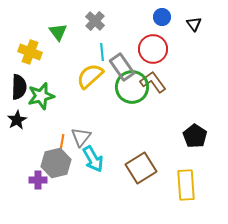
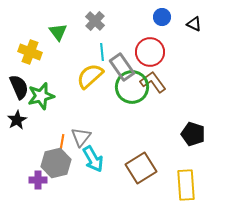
black triangle: rotated 28 degrees counterclockwise
red circle: moved 3 px left, 3 px down
black semicircle: rotated 25 degrees counterclockwise
black pentagon: moved 2 px left, 2 px up; rotated 15 degrees counterclockwise
